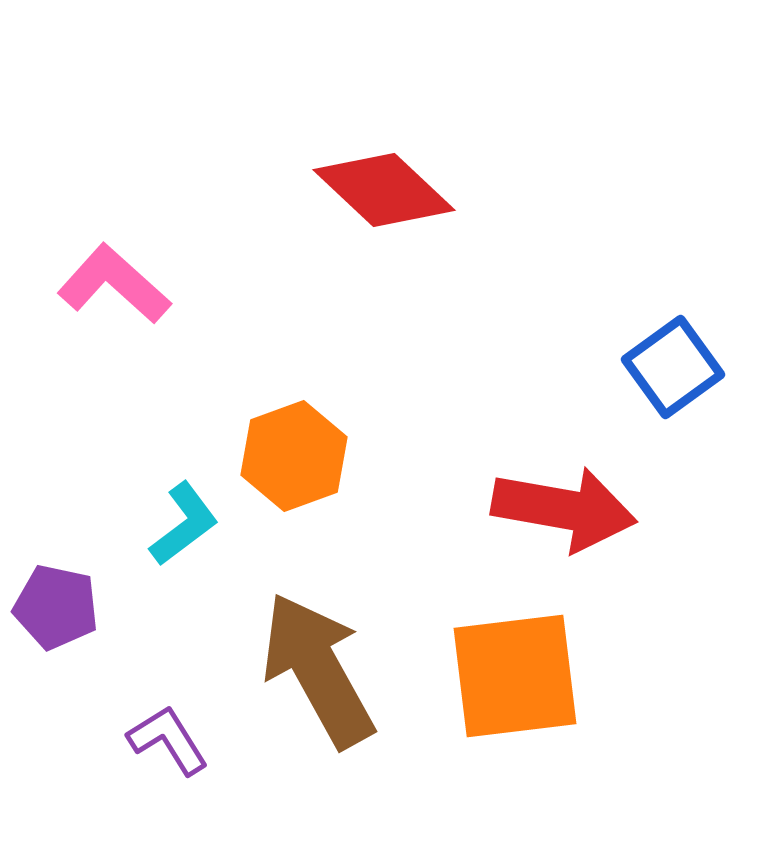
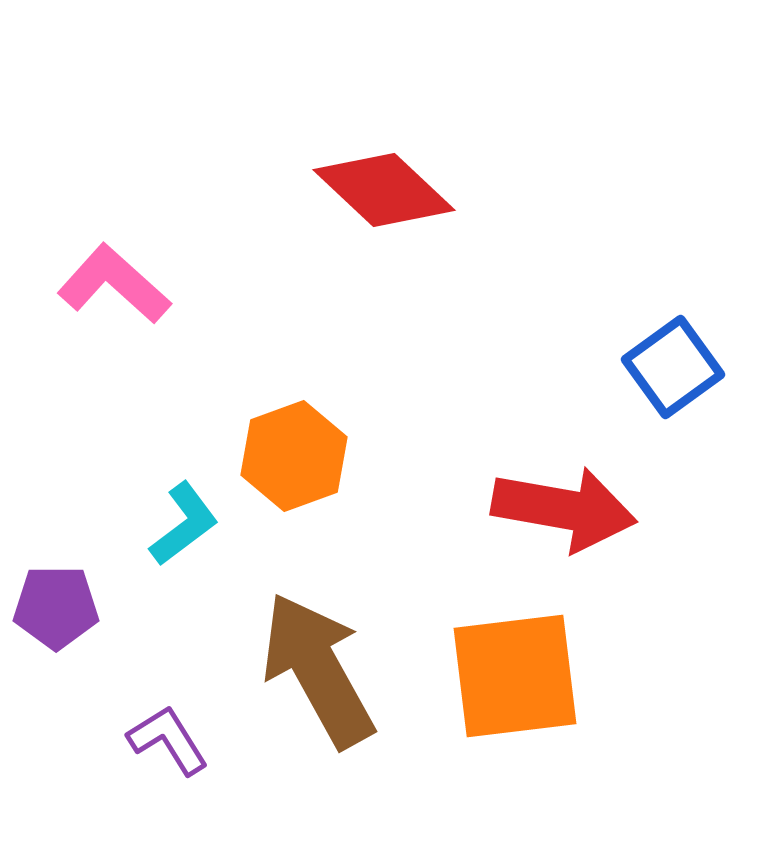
purple pentagon: rotated 12 degrees counterclockwise
